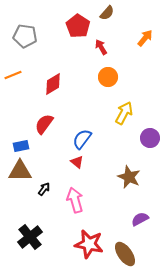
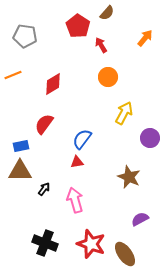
red arrow: moved 2 px up
red triangle: rotated 48 degrees counterclockwise
black cross: moved 15 px right, 6 px down; rotated 30 degrees counterclockwise
red star: moved 2 px right; rotated 8 degrees clockwise
